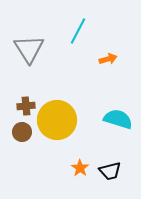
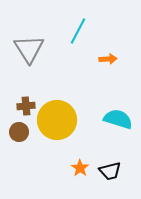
orange arrow: rotated 12 degrees clockwise
brown circle: moved 3 px left
